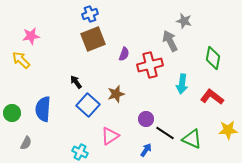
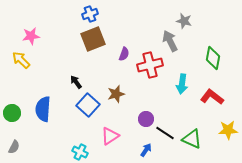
gray semicircle: moved 12 px left, 4 px down
